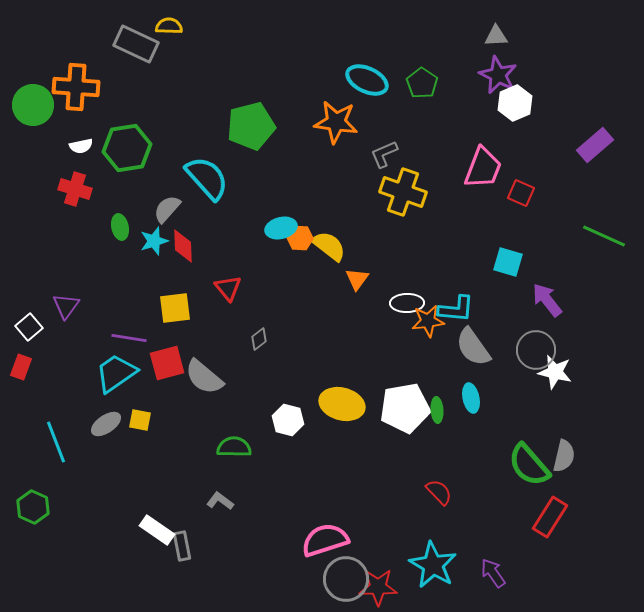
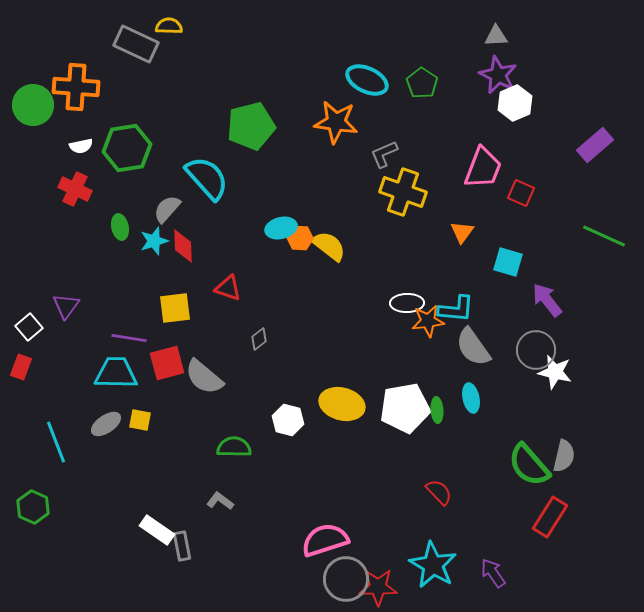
red cross at (75, 189): rotated 8 degrees clockwise
orange triangle at (357, 279): moved 105 px right, 47 px up
red triangle at (228, 288): rotated 32 degrees counterclockwise
cyan trapezoid at (116, 373): rotated 36 degrees clockwise
